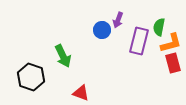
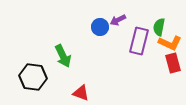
purple arrow: rotated 42 degrees clockwise
blue circle: moved 2 px left, 3 px up
orange L-shape: moved 1 px left; rotated 40 degrees clockwise
black hexagon: moved 2 px right; rotated 12 degrees counterclockwise
